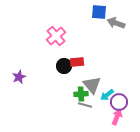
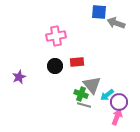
pink cross: rotated 30 degrees clockwise
black circle: moved 9 px left
green cross: rotated 24 degrees clockwise
gray line: moved 1 px left
